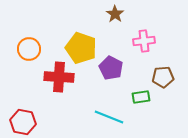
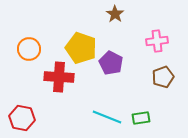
pink cross: moved 13 px right
purple pentagon: moved 5 px up
brown pentagon: rotated 15 degrees counterclockwise
green rectangle: moved 21 px down
cyan line: moved 2 px left
red hexagon: moved 1 px left, 4 px up
